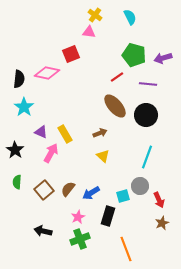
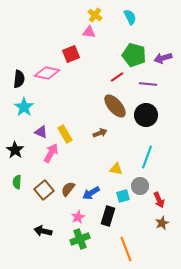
yellow triangle: moved 13 px right, 13 px down; rotated 32 degrees counterclockwise
